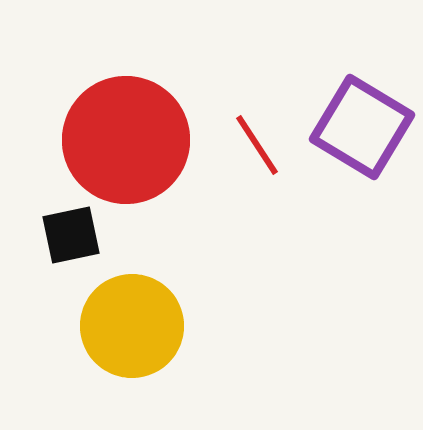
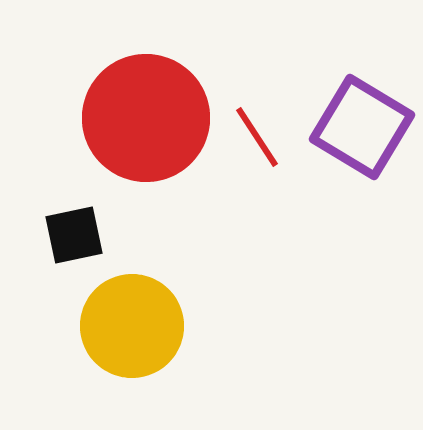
red circle: moved 20 px right, 22 px up
red line: moved 8 px up
black square: moved 3 px right
